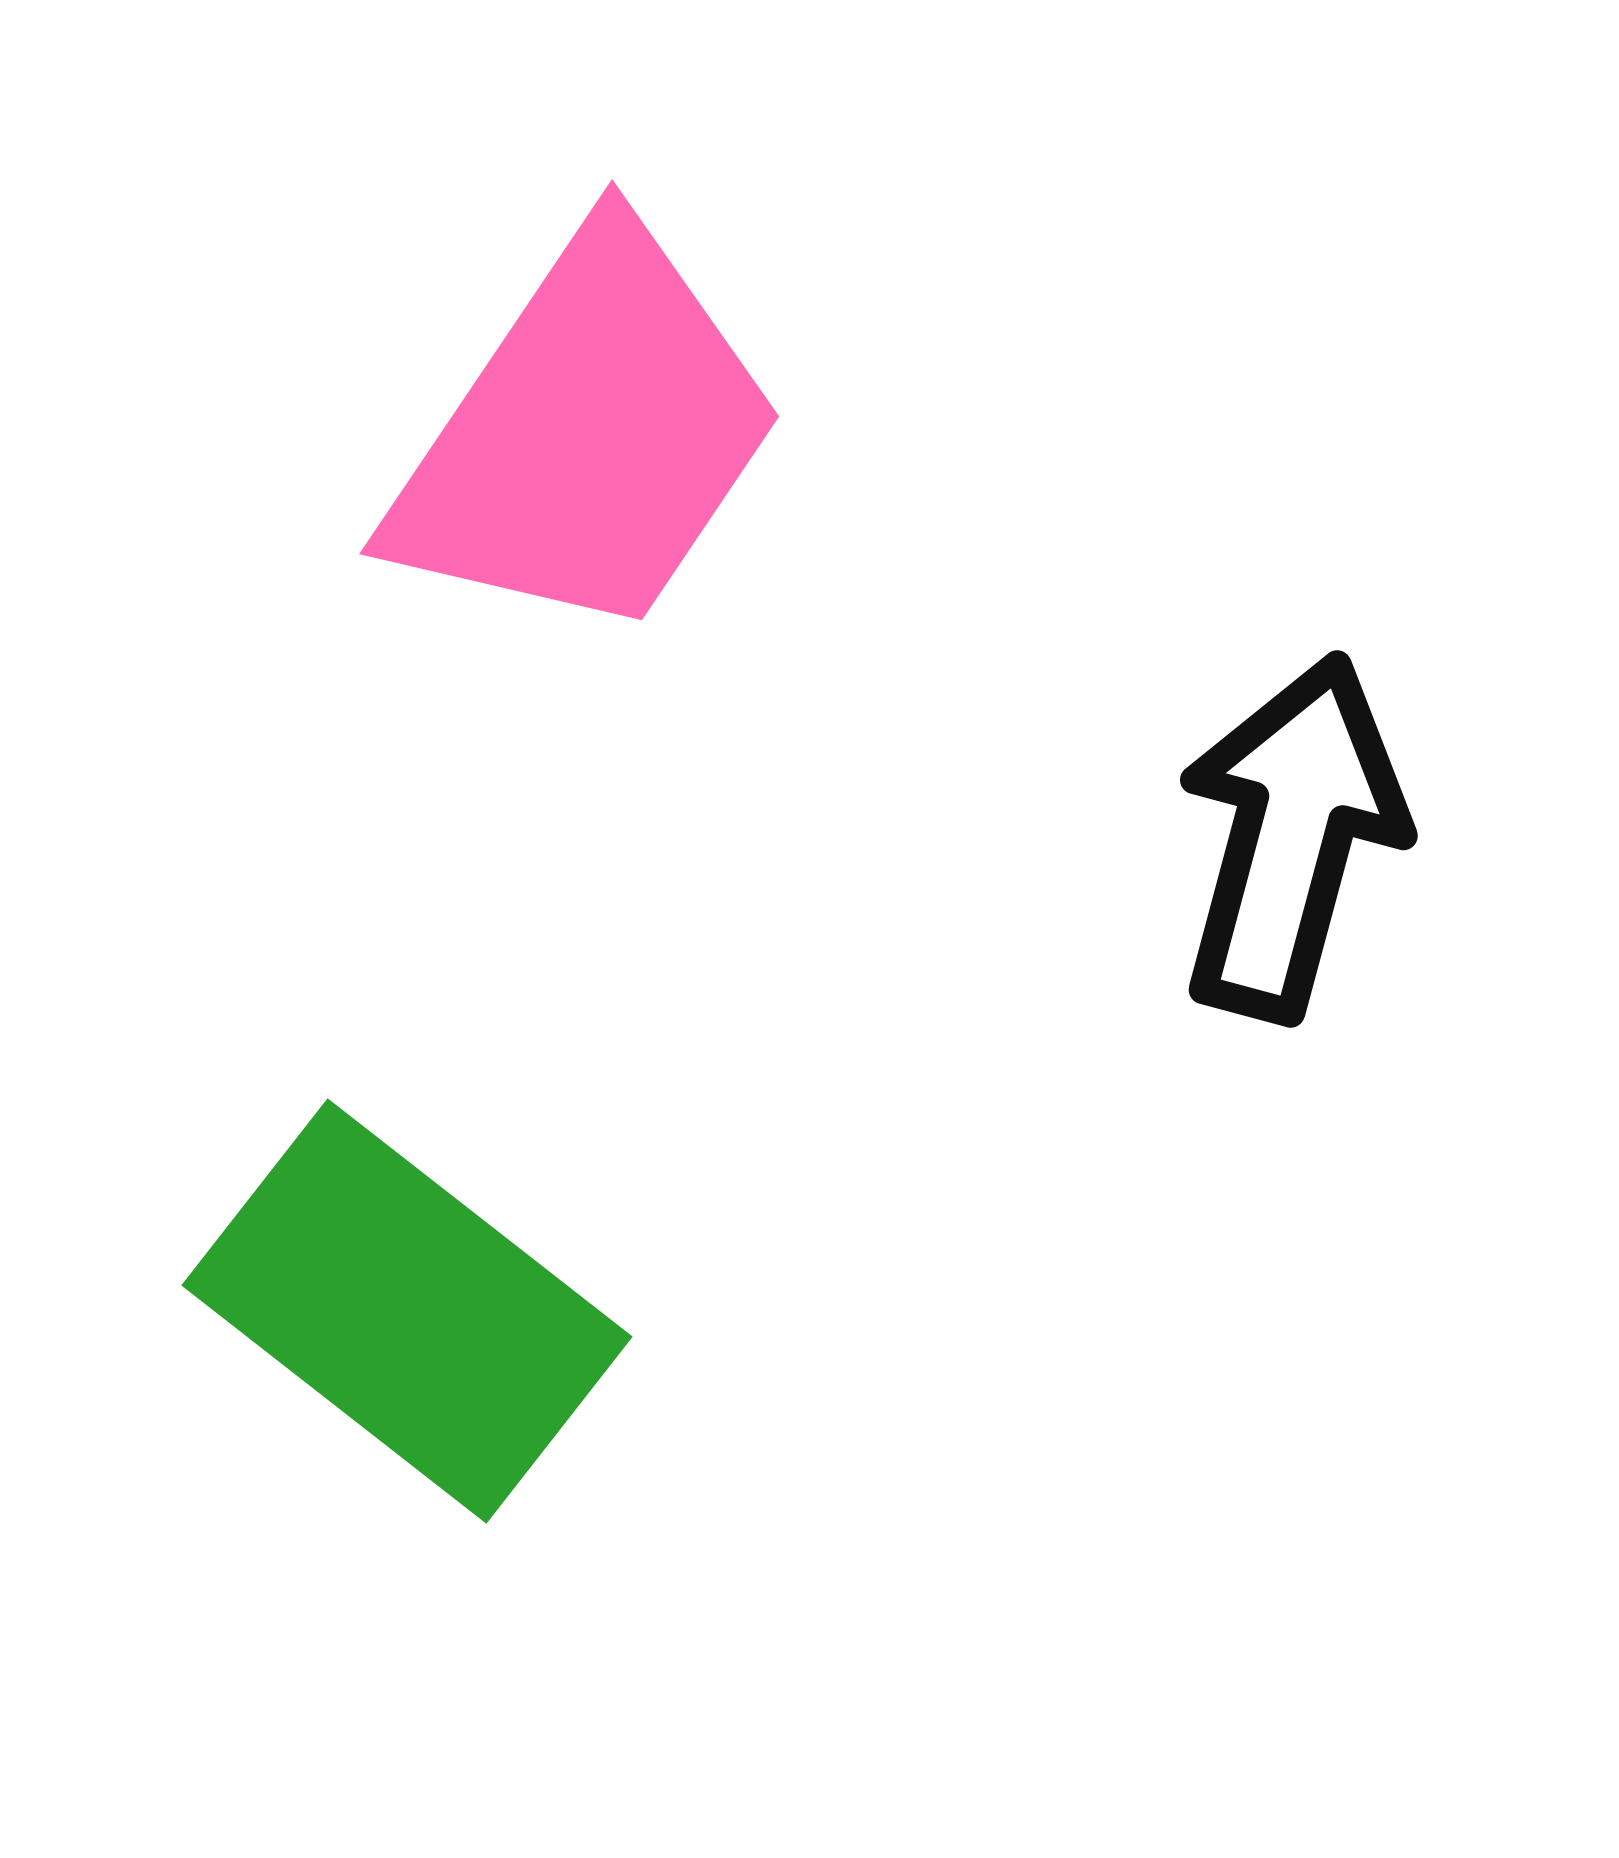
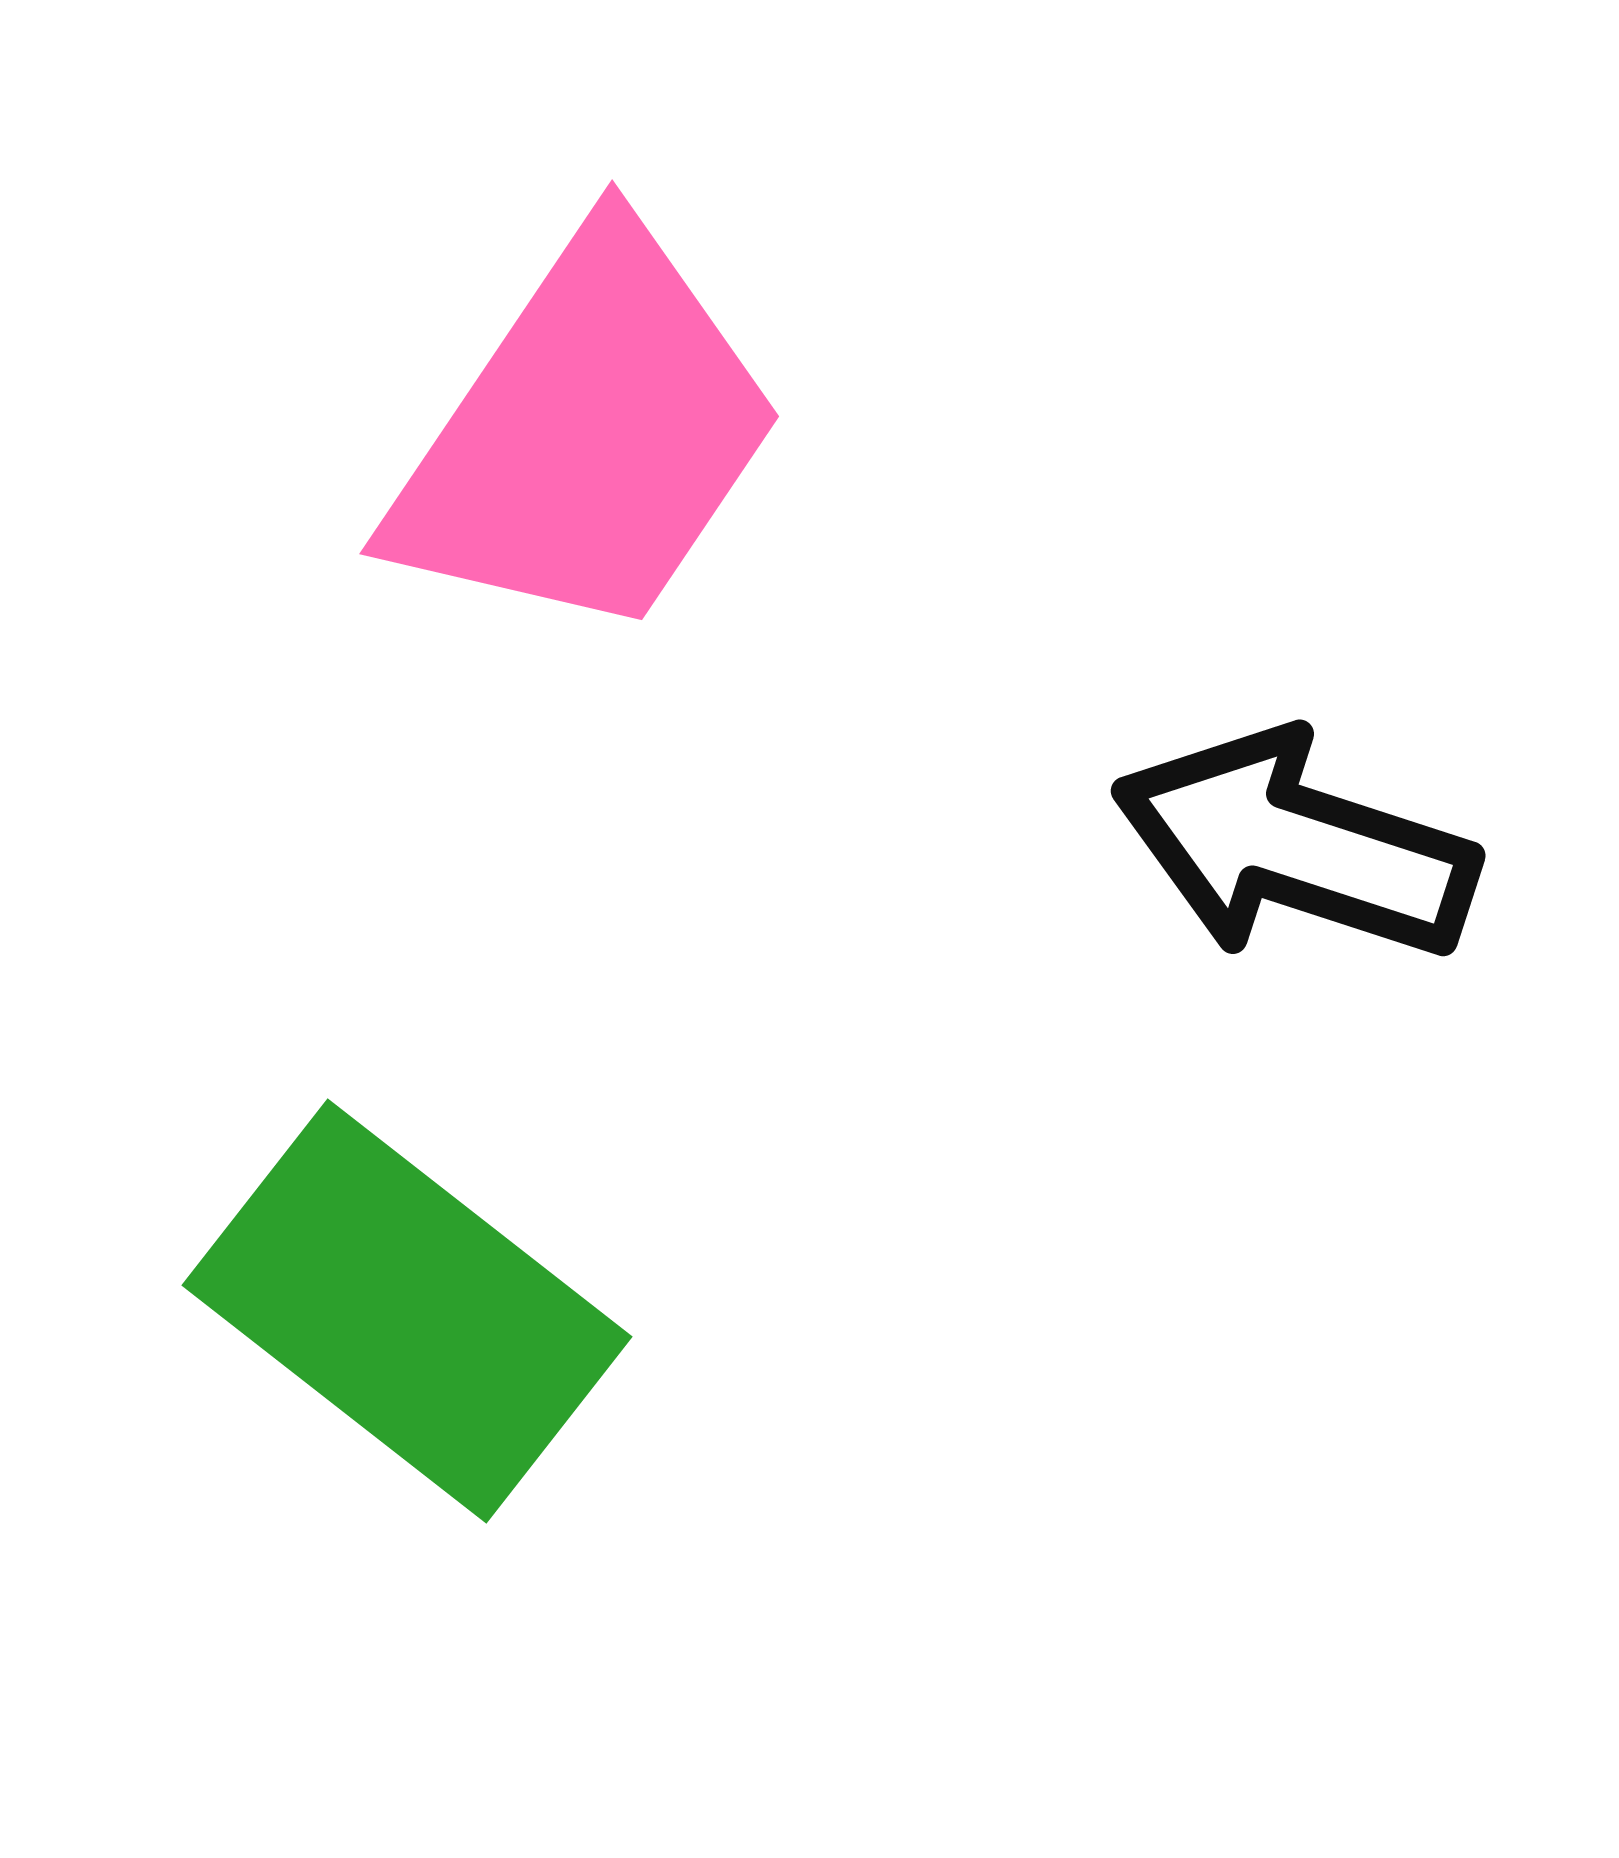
black arrow: moved 4 px right, 9 px down; rotated 87 degrees counterclockwise
